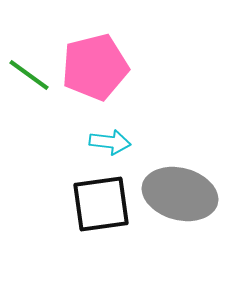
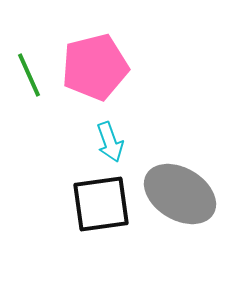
green line: rotated 30 degrees clockwise
cyan arrow: rotated 63 degrees clockwise
gray ellipse: rotated 16 degrees clockwise
